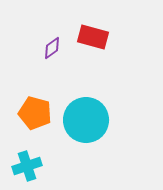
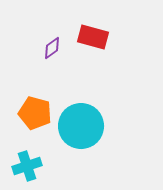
cyan circle: moved 5 px left, 6 px down
